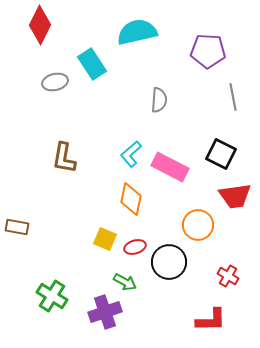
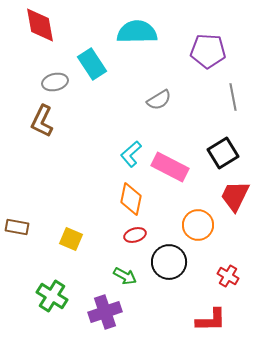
red diamond: rotated 36 degrees counterclockwise
cyan semicircle: rotated 12 degrees clockwise
gray semicircle: rotated 55 degrees clockwise
black square: moved 2 px right, 1 px up; rotated 32 degrees clockwise
brown L-shape: moved 22 px left, 37 px up; rotated 16 degrees clockwise
red trapezoid: rotated 124 degrees clockwise
yellow square: moved 34 px left
red ellipse: moved 12 px up
green arrow: moved 6 px up
